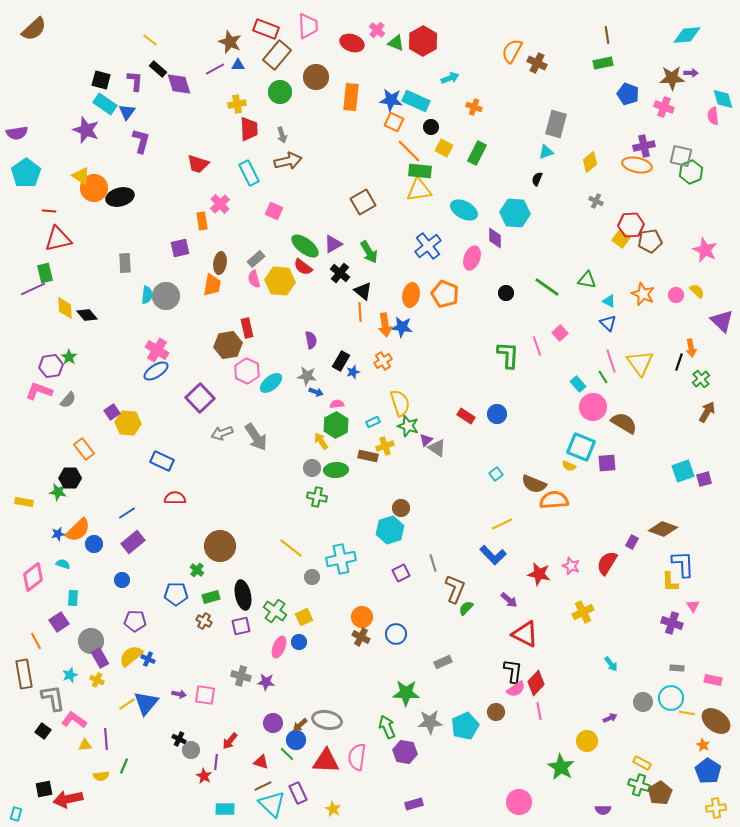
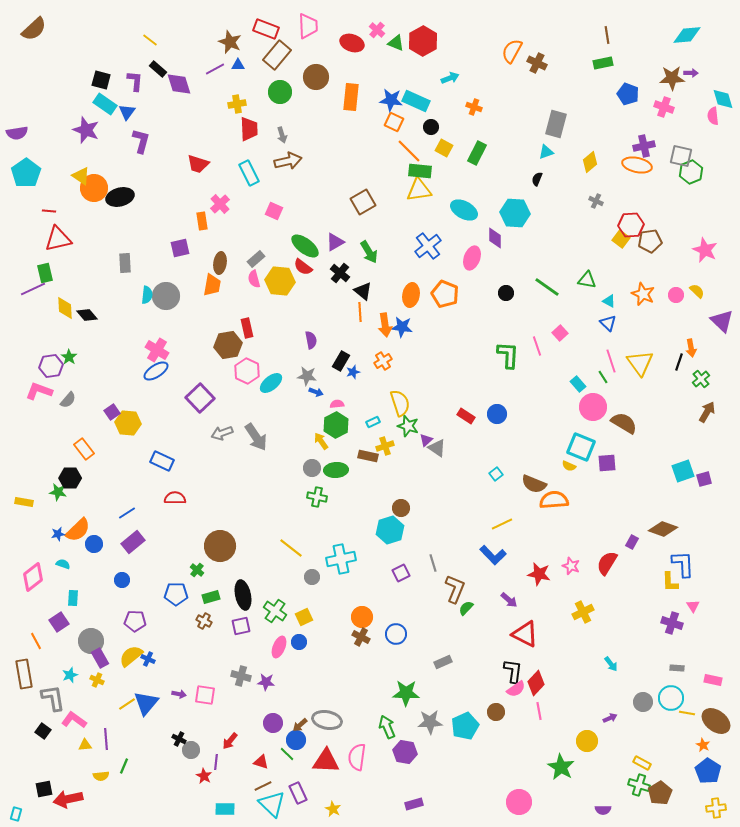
purple triangle at (333, 244): moved 2 px right, 2 px up
